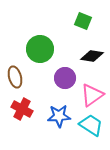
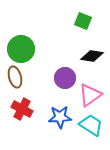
green circle: moved 19 px left
pink triangle: moved 2 px left
blue star: moved 1 px right, 1 px down
